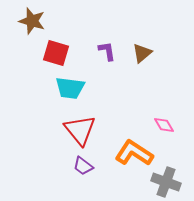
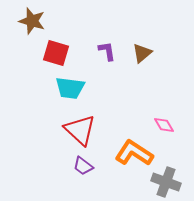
red triangle: rotated 8 degrees counterclockwise
